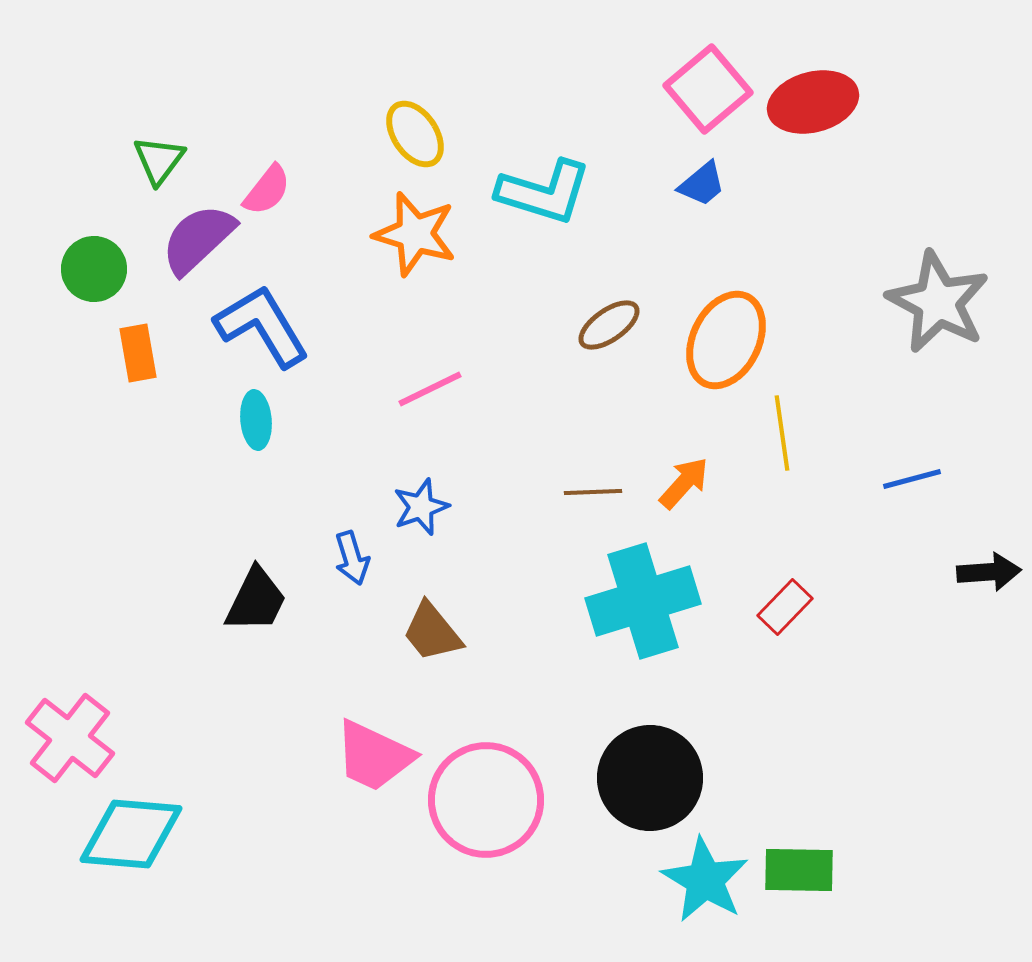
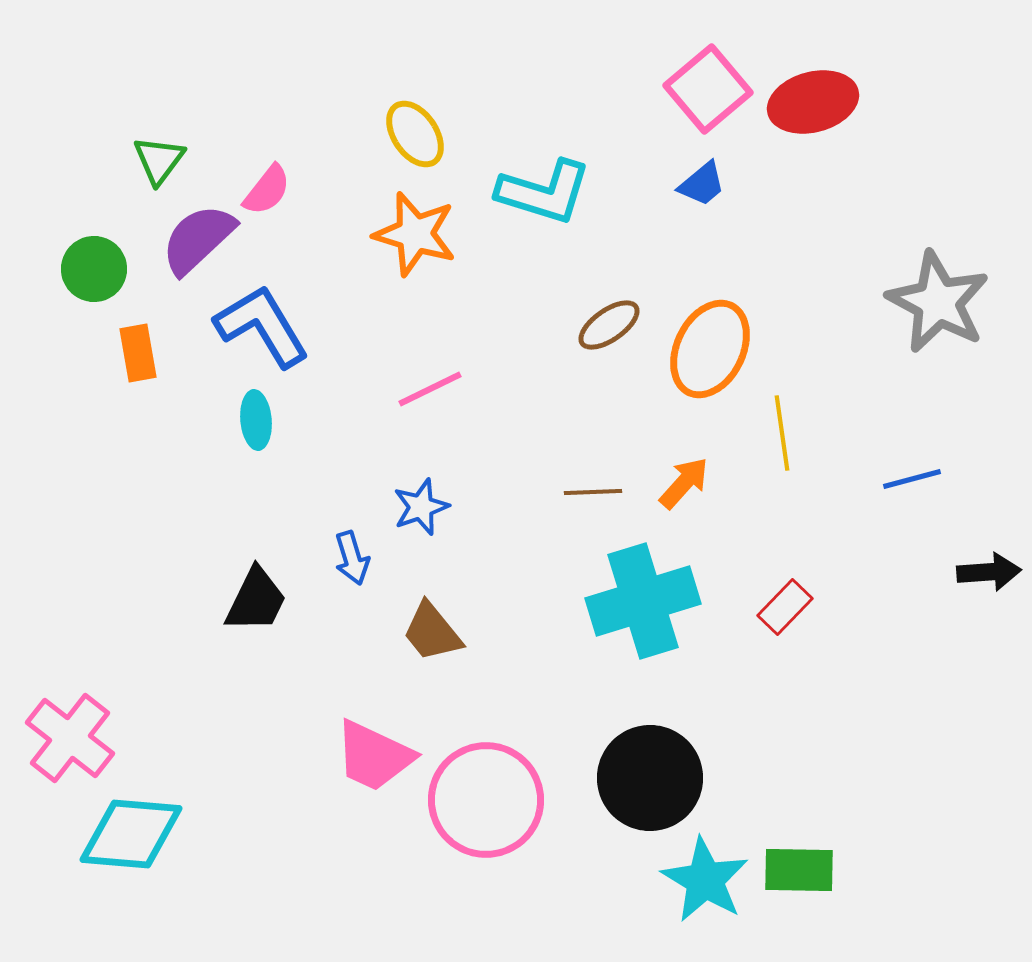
orange ellipse: moved 16 px left, 9 px down
